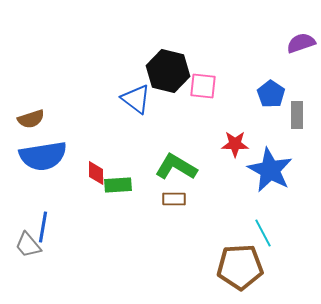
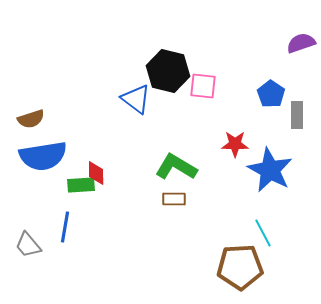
green rectangle: moved 37 px left
blue line: moved 22 px right
